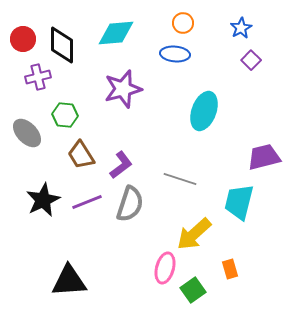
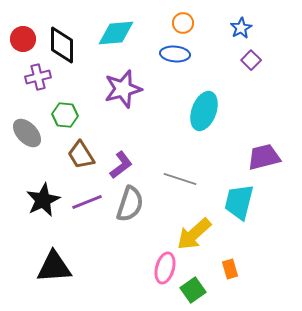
black triangle: moved 15 px left, 14 px up
